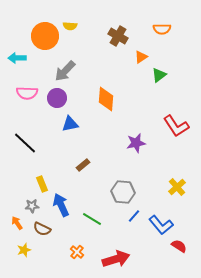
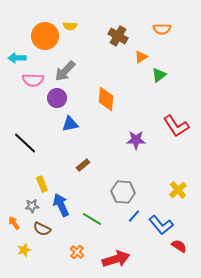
pink semicircle: moved 6 px right, 13 px up
purple star: moved 3 px up; rotated 12 degrees clockwise
yellow cross: moved 1 px right, 3 px down
orange arrow: moved 3 px left
